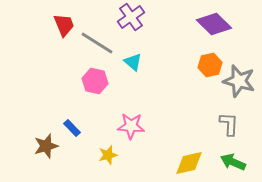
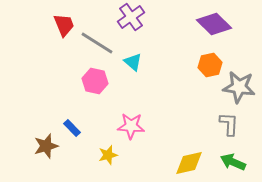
gray star: moved 6 px down; rotated 8 degrees counterclockwise
